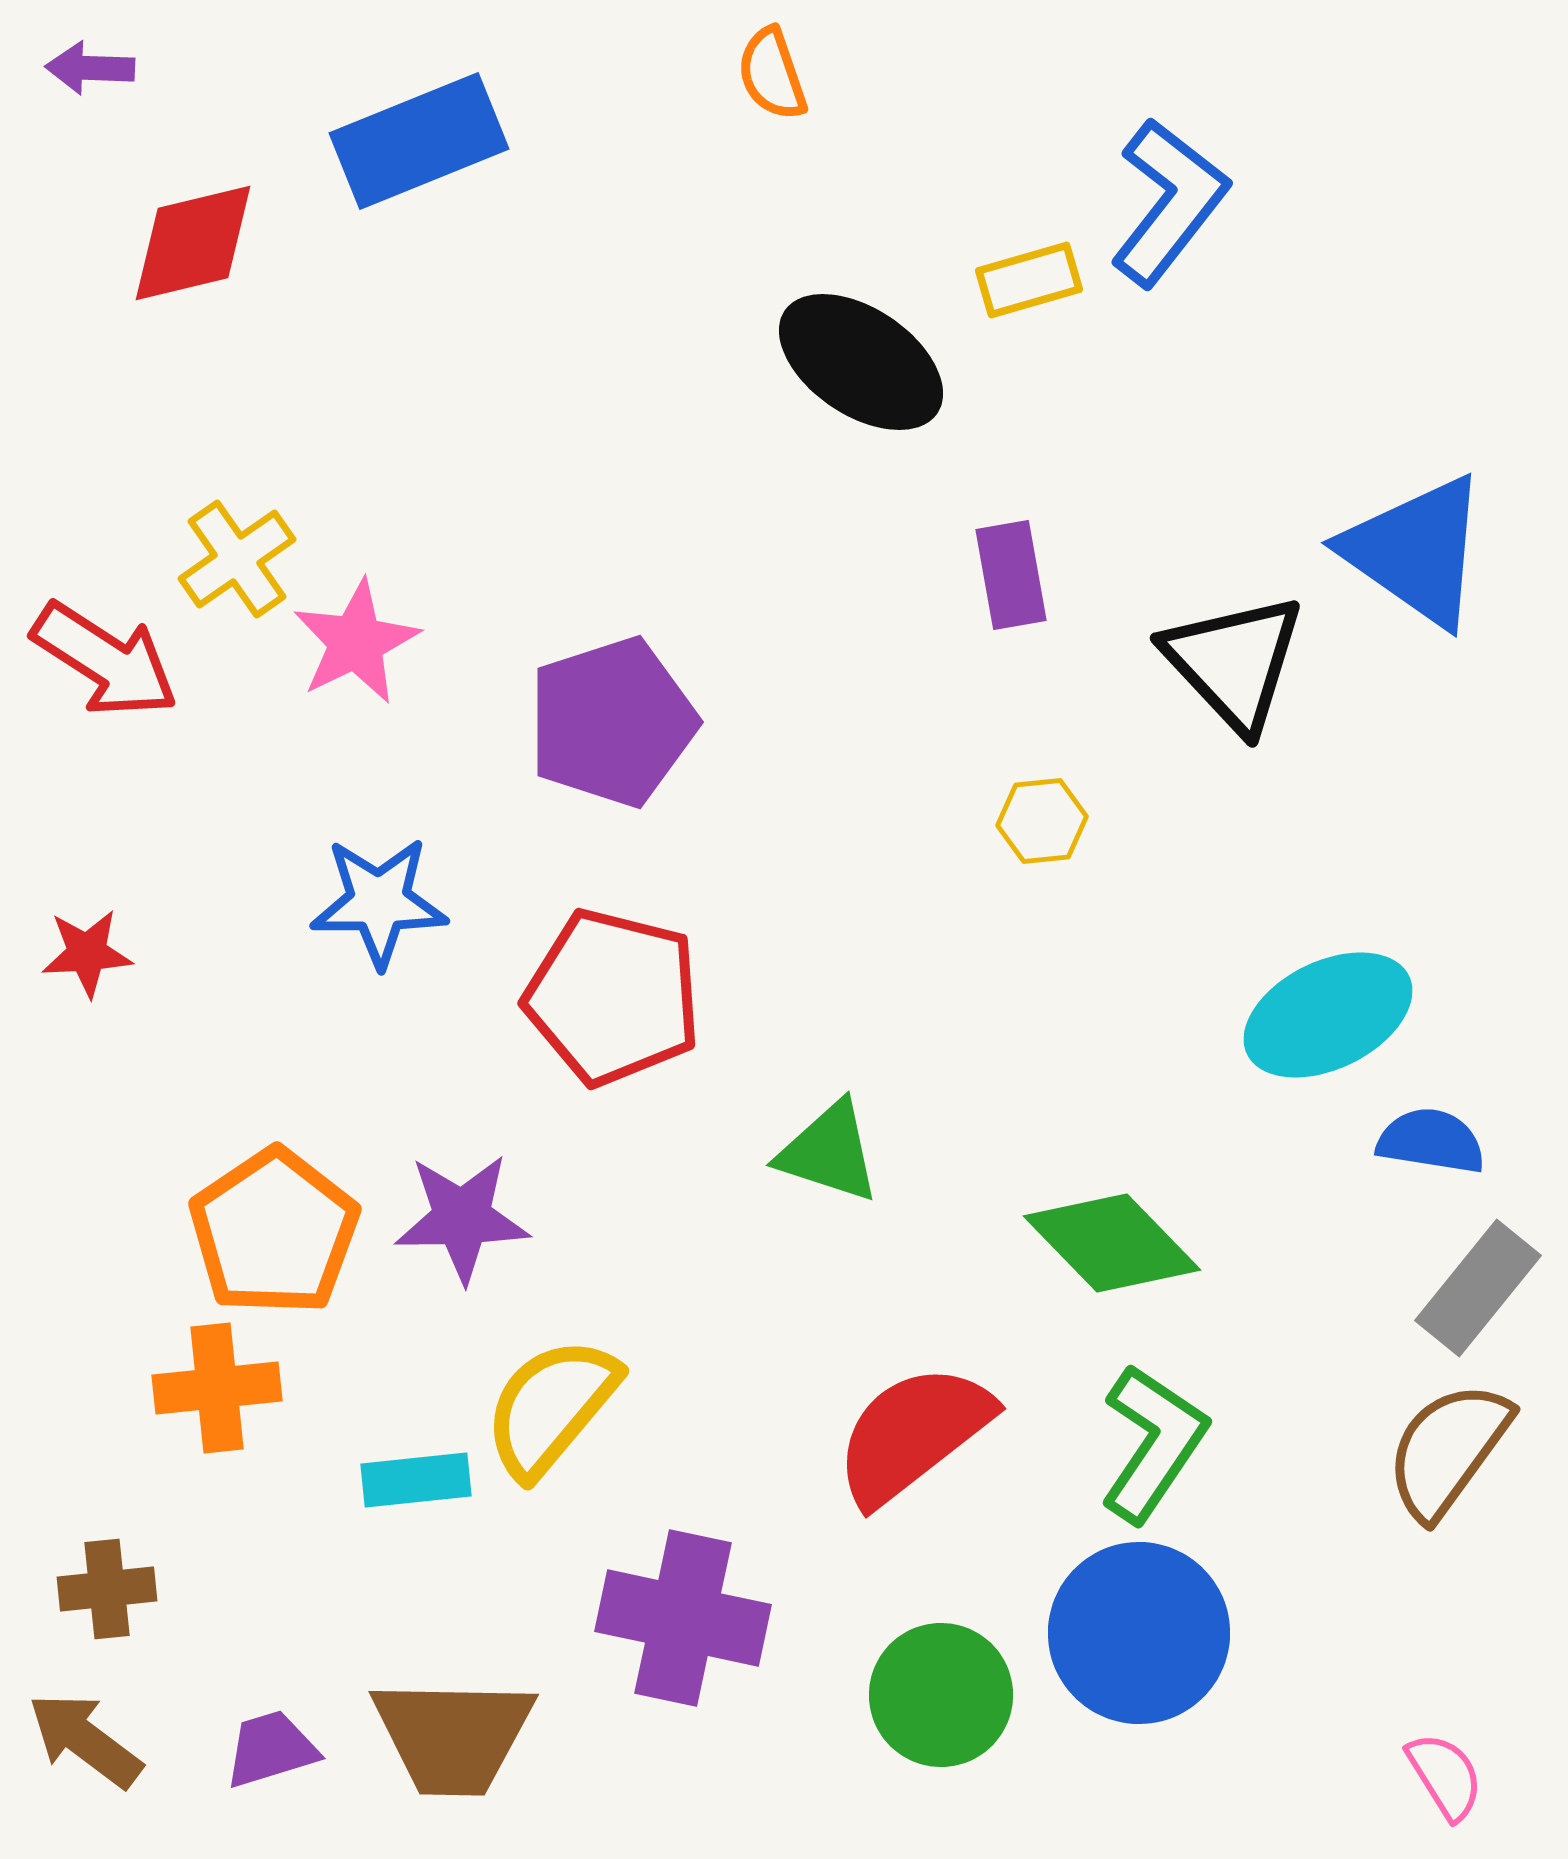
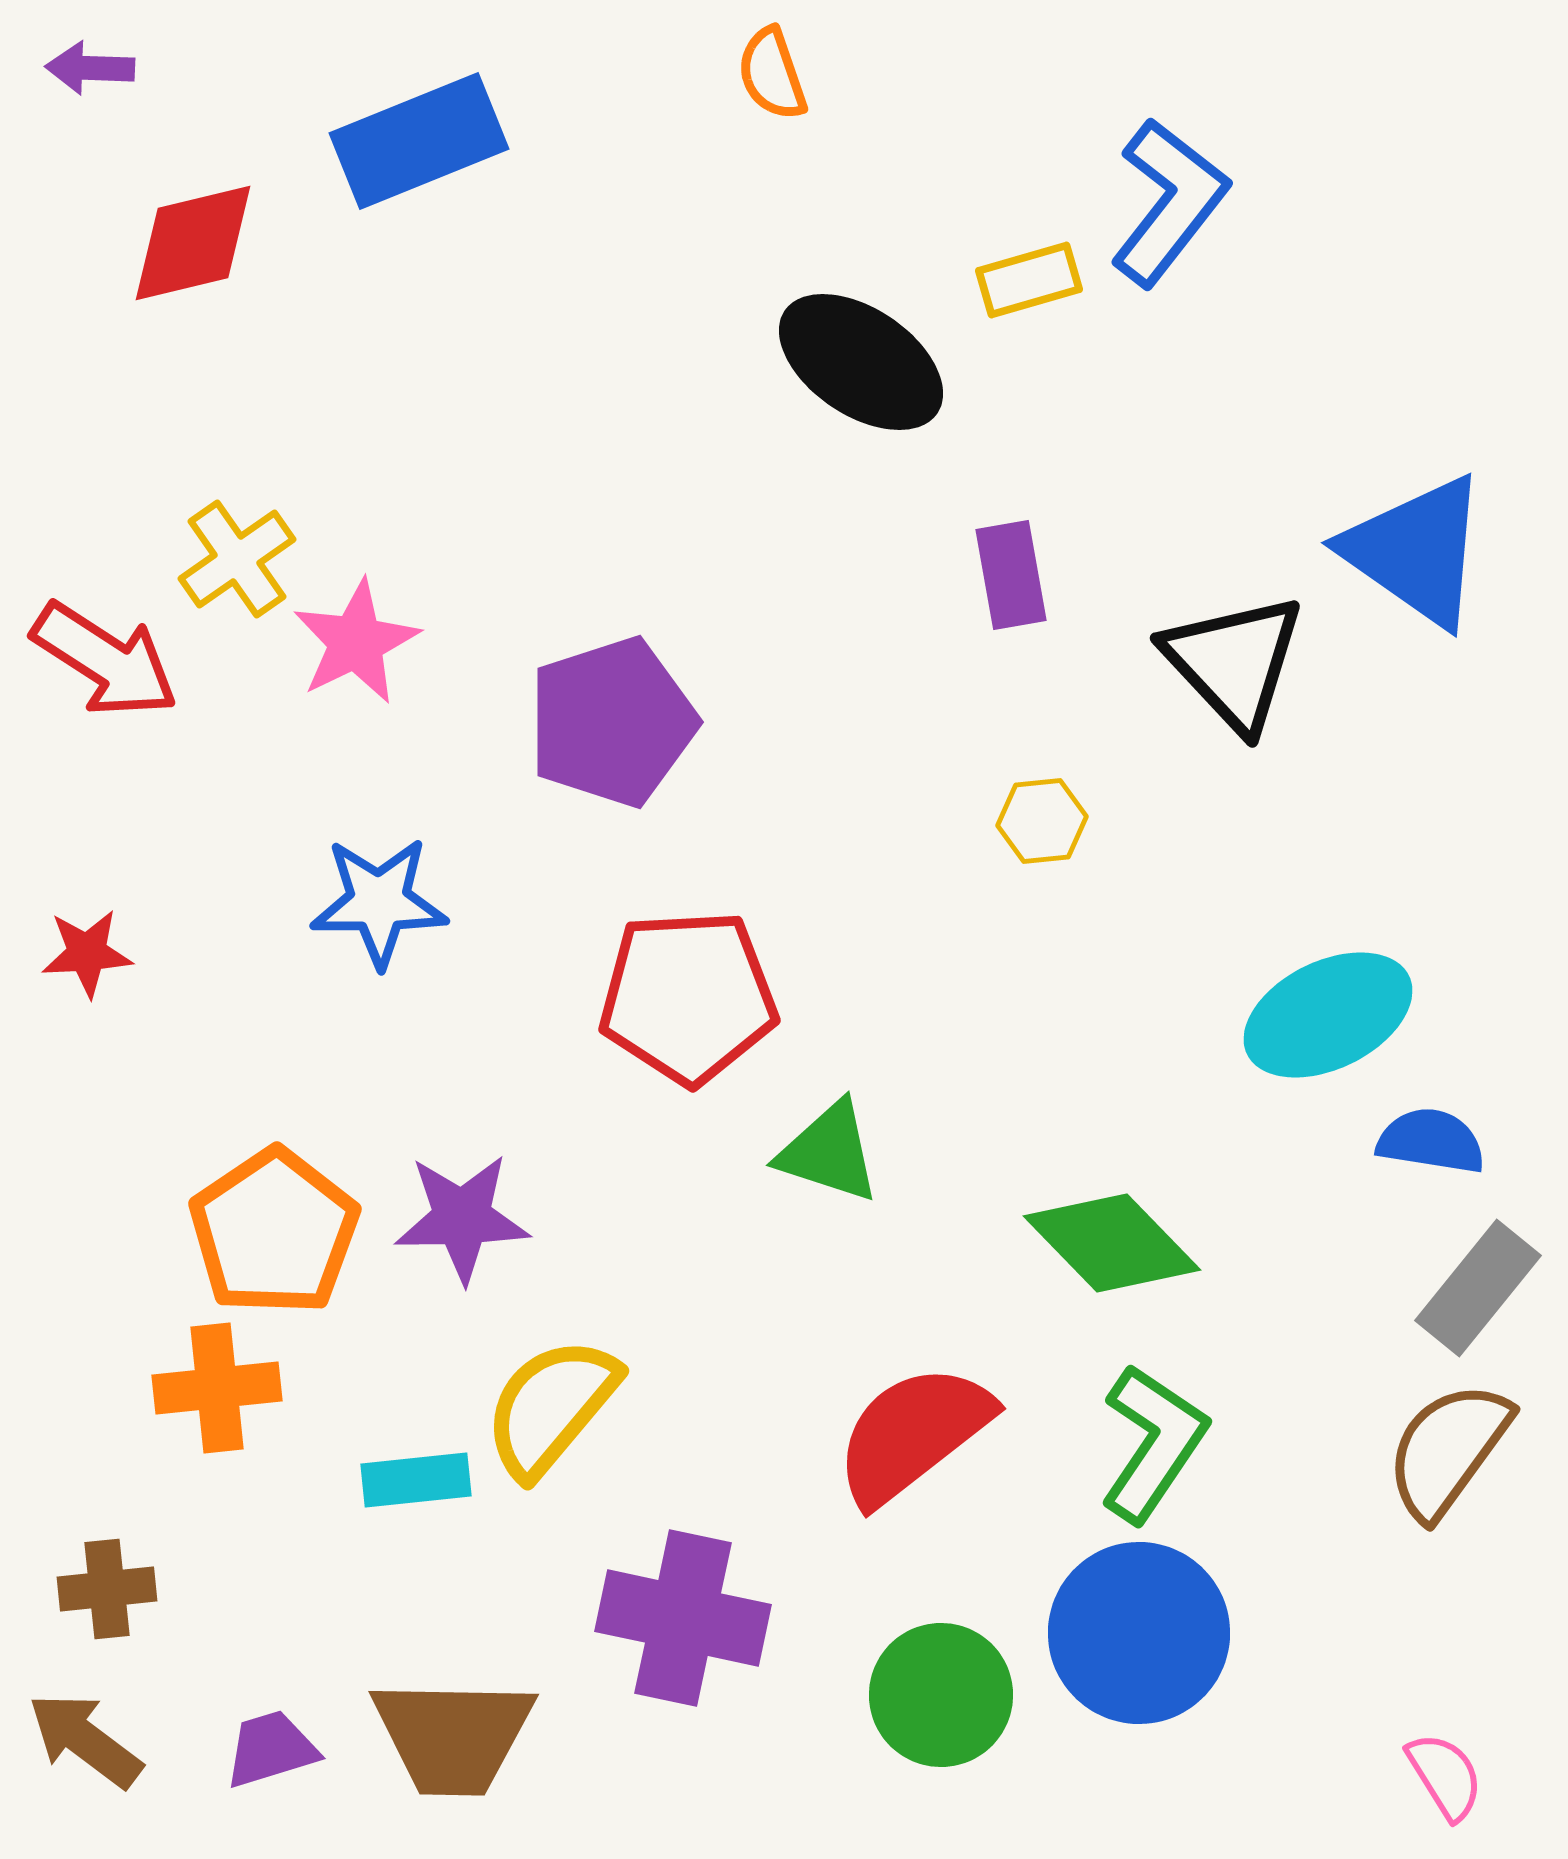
red pentagon: moved 75 px right; rotated 17 degrees counterclockwise
